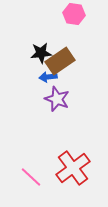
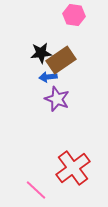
pink hexagon: moved 1 px down
brown rectangle: moved 1 px right, 1 px up
pink line: moved 5 px right, 13 px down
